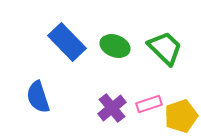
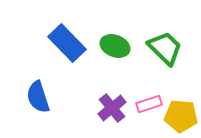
blue rectangle: moved 1 px down
yellow pentagon: rotated 24 degrees clockwise
